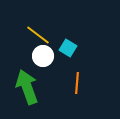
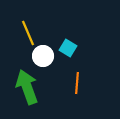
yellow line: moved 10 px left, 2 px up; rotated 30 degrees clockwise
